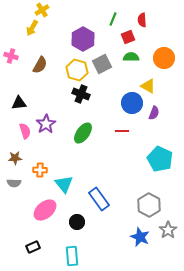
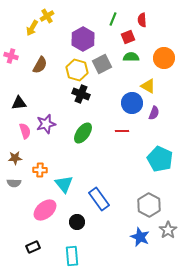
yellow cross: moved 5 px right, 6 px down
purple star: rotated 18 degrees clockwise
